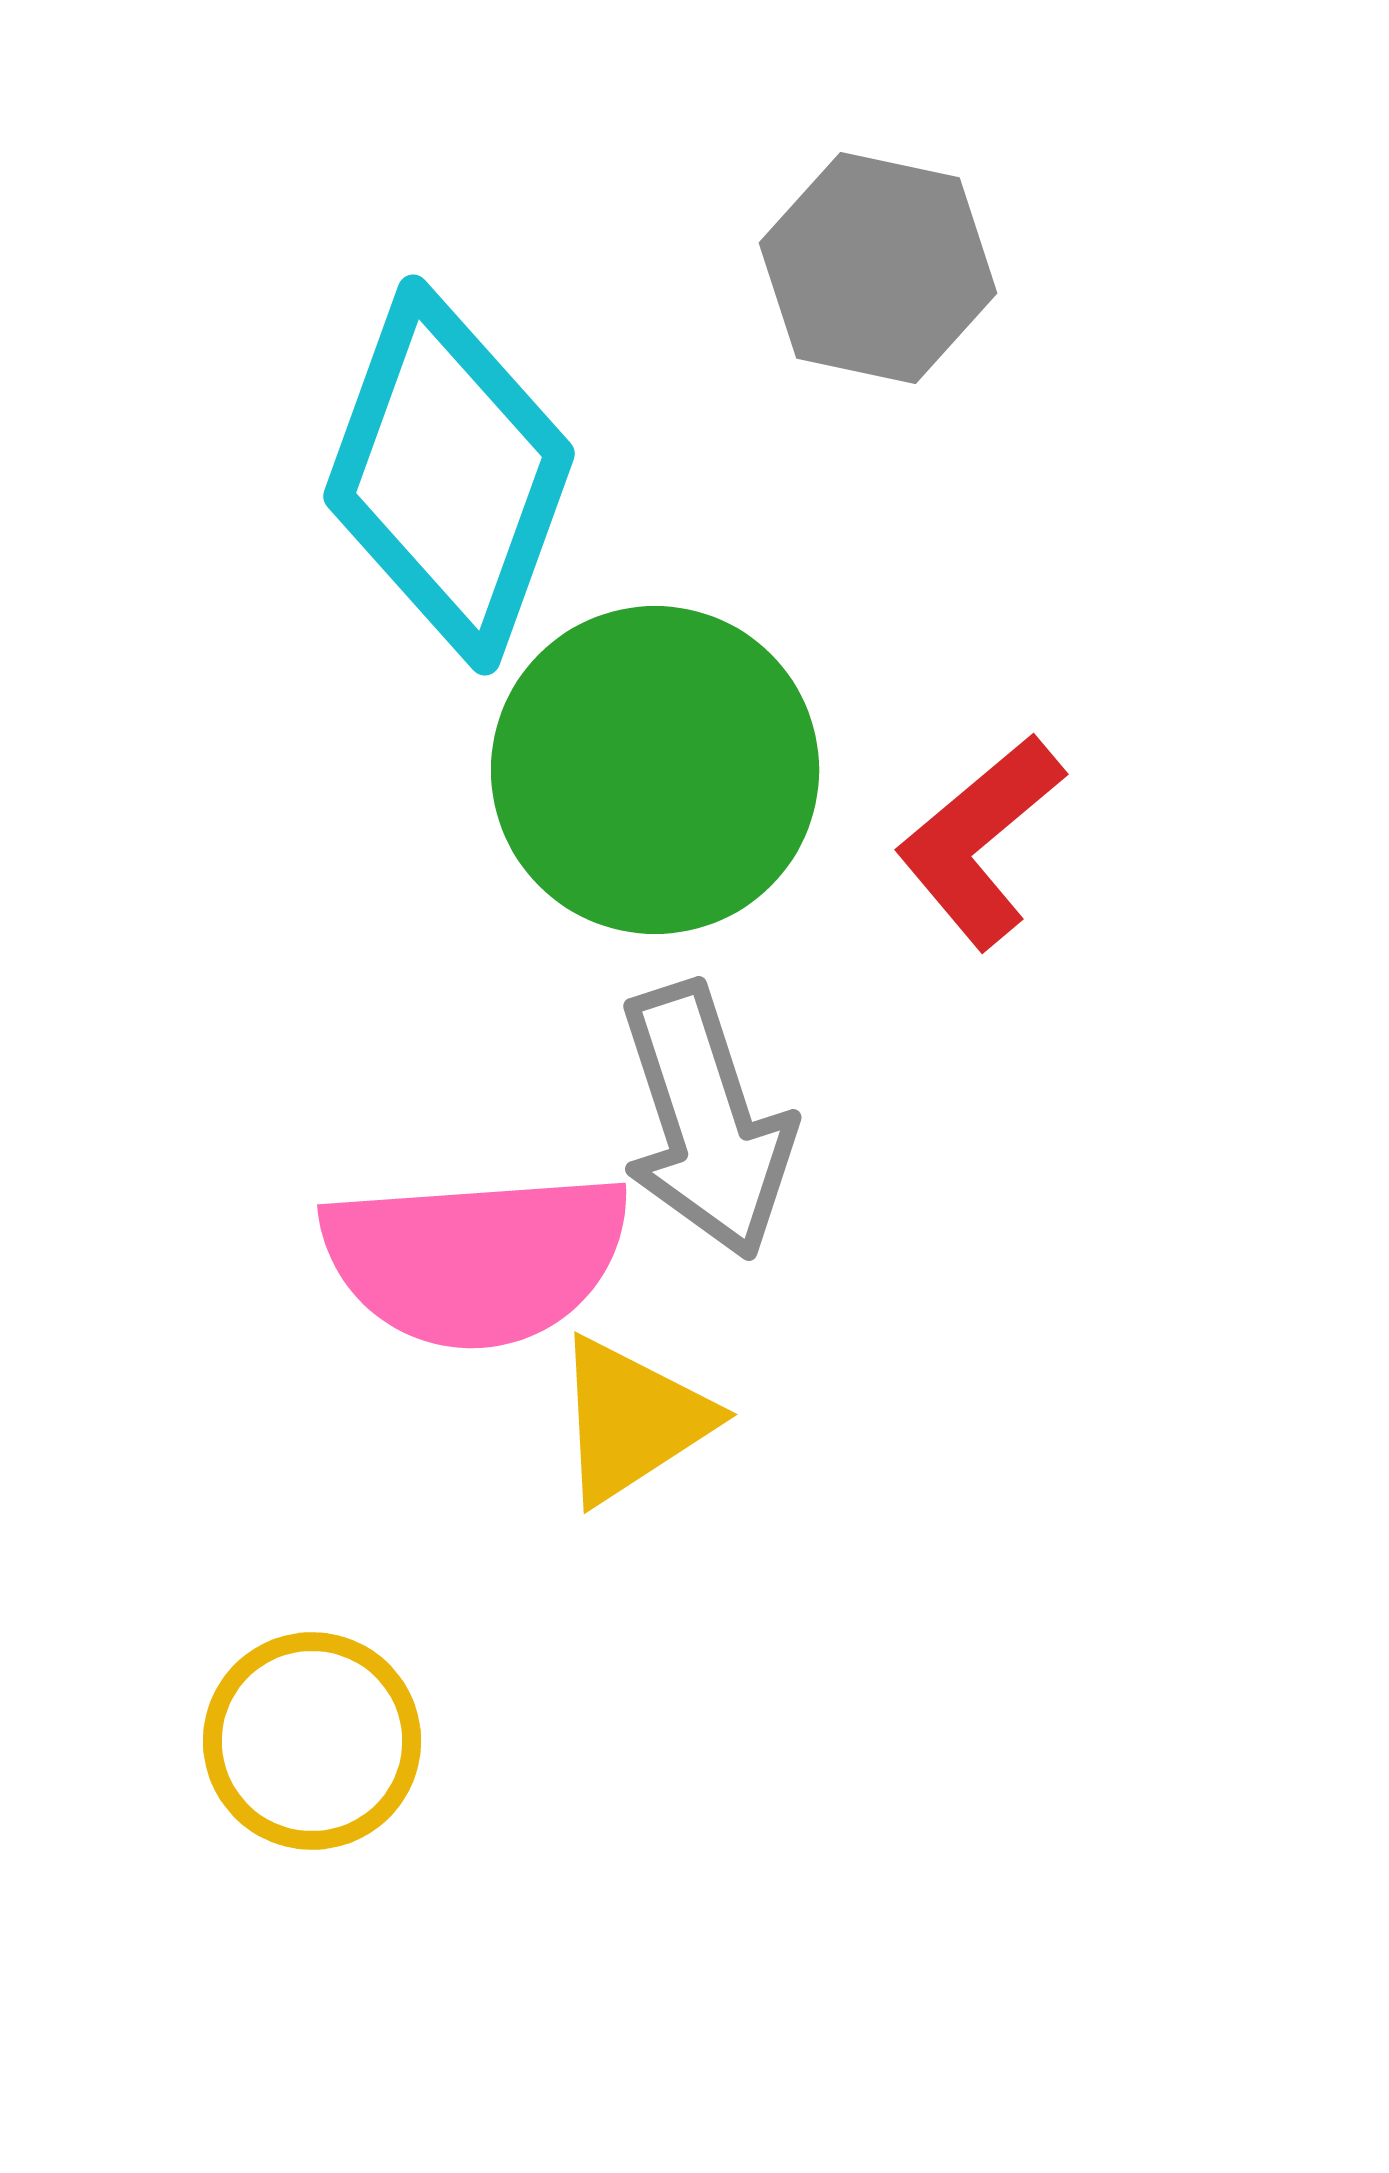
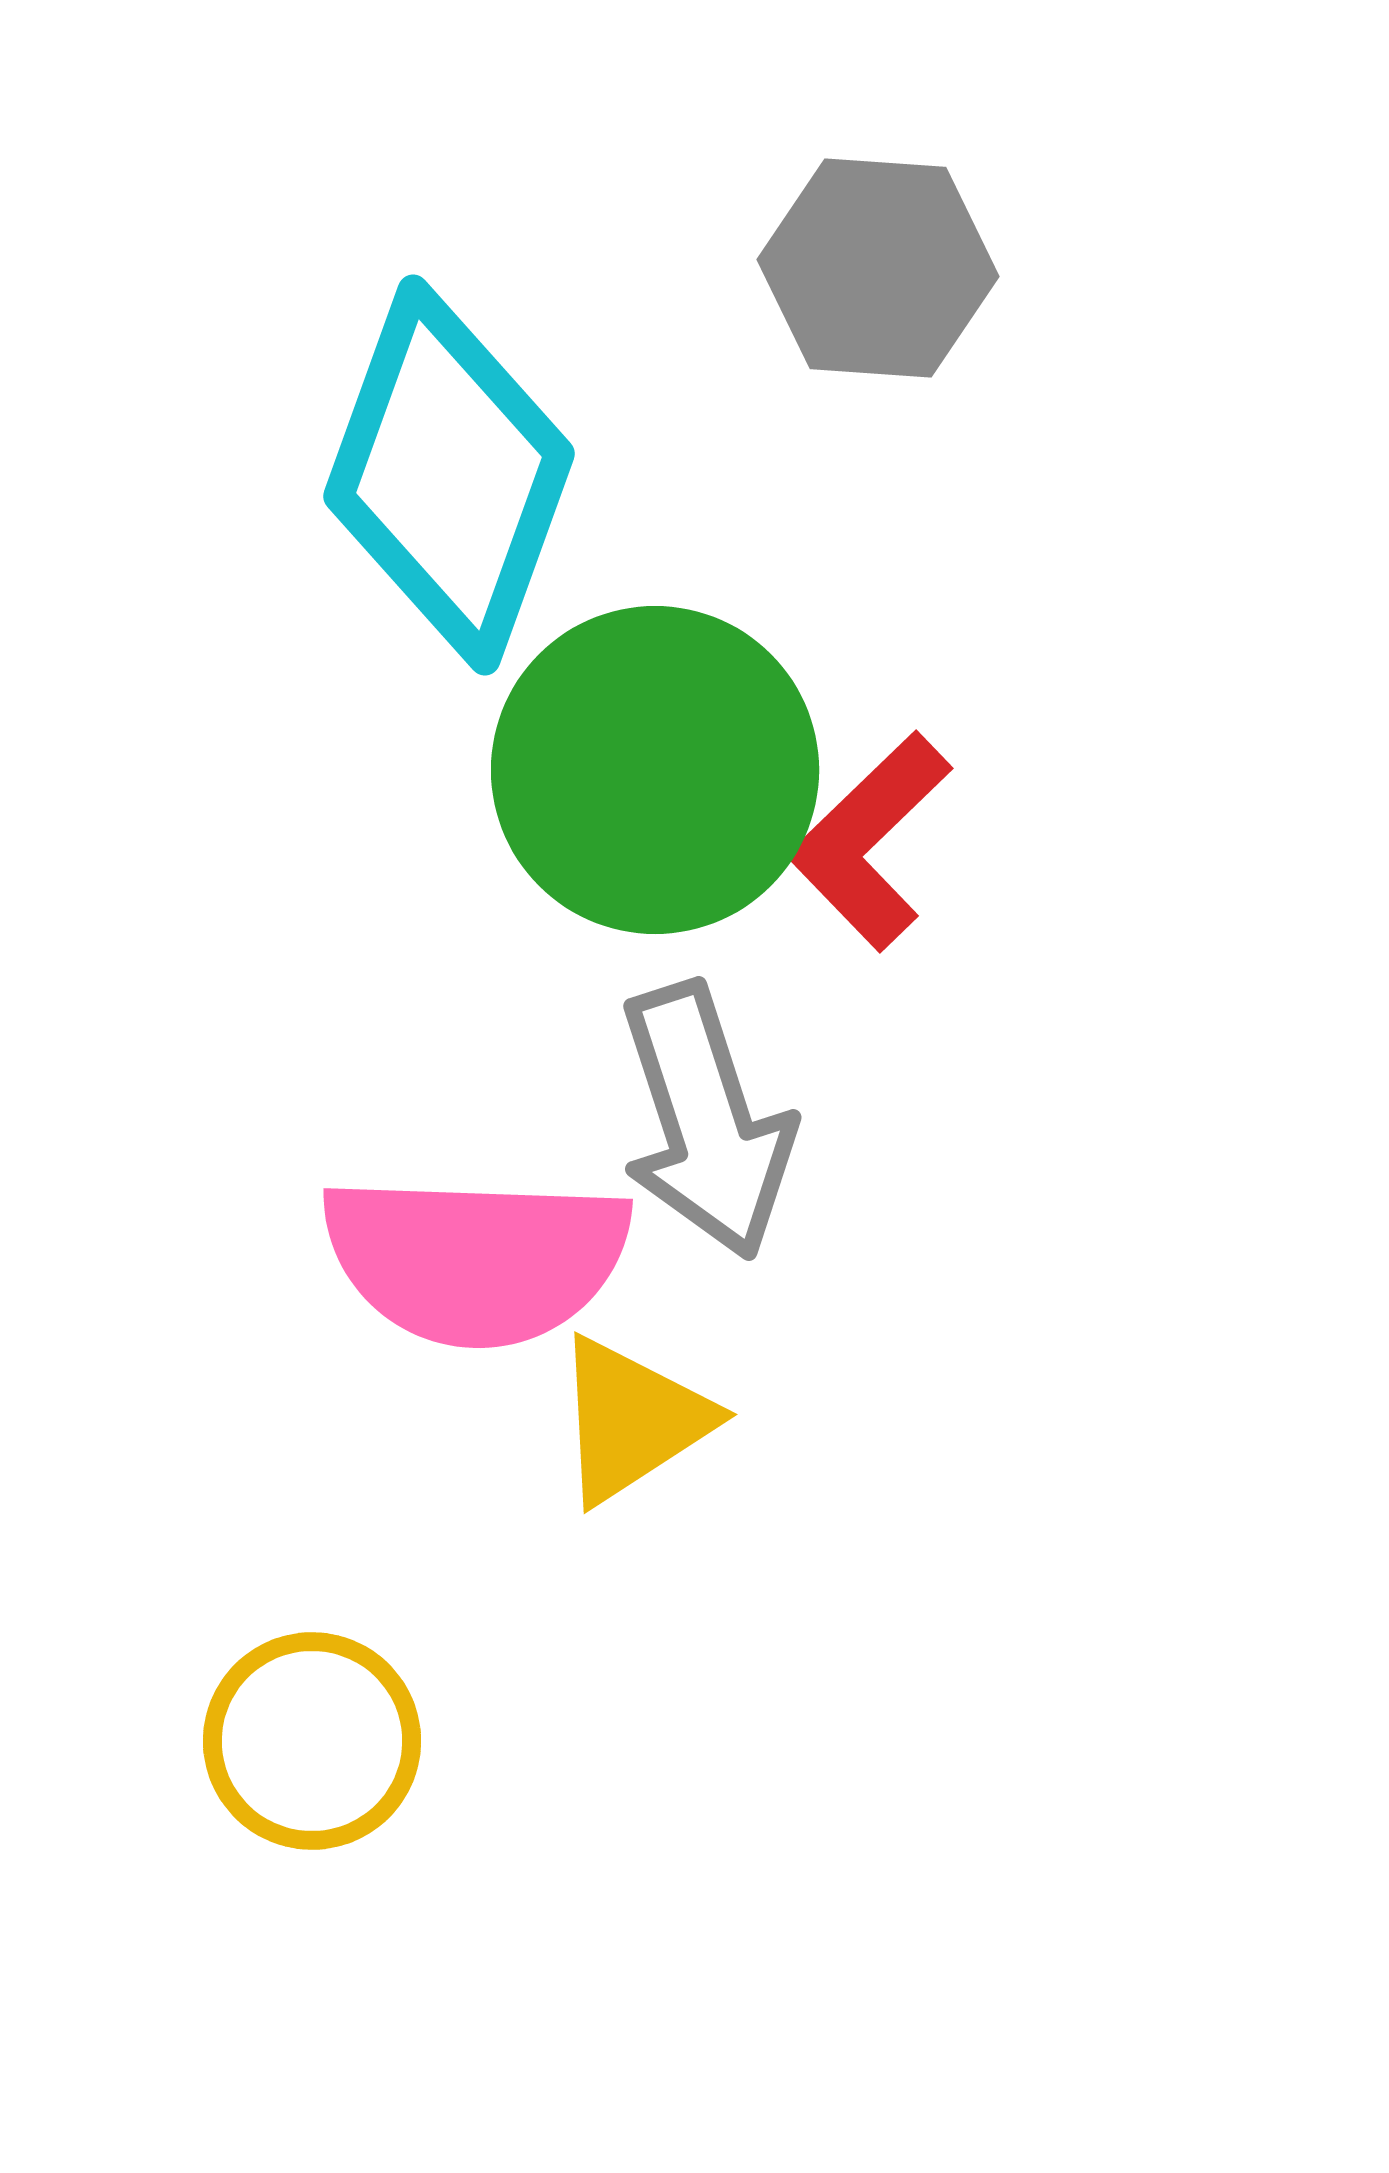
gray hexagon: rotated 8 degrees counterclockwise
red L-shape: moved 110 px left; rotated 4 degrees counterclockwise
pink semicircle: rotated 6 degrees clockwise
